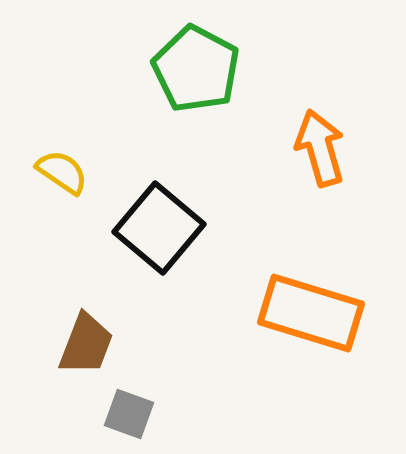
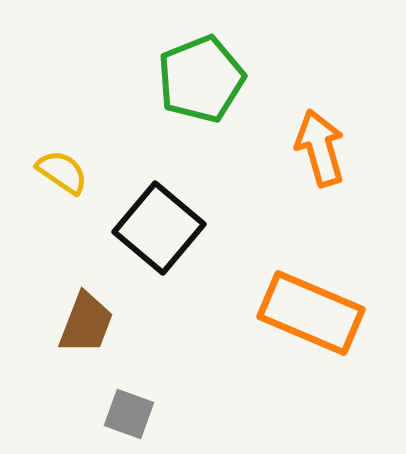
green pentagon: moved 5 px right, 10 px down; rotated 22 degrees clockwise
orange rectangle: rotated 6 degrees clockwise
brown trapezoid: moved 21 px up
